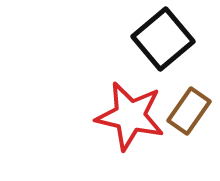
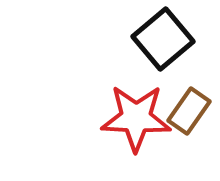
red star: moved 6 px right, 2 px down; rotated 10 degrees counterclockwise
